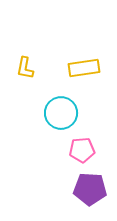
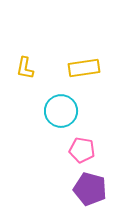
cyan circle: moved 2 px up
pink pentagon: rotated 15 degrees clockwise
purple pentagon: rotated 12 degrees clockwise
